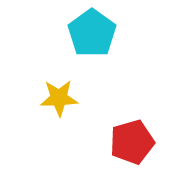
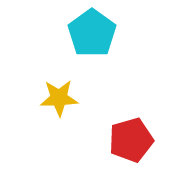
red pentagon: moved 1 px left, 2 px up
